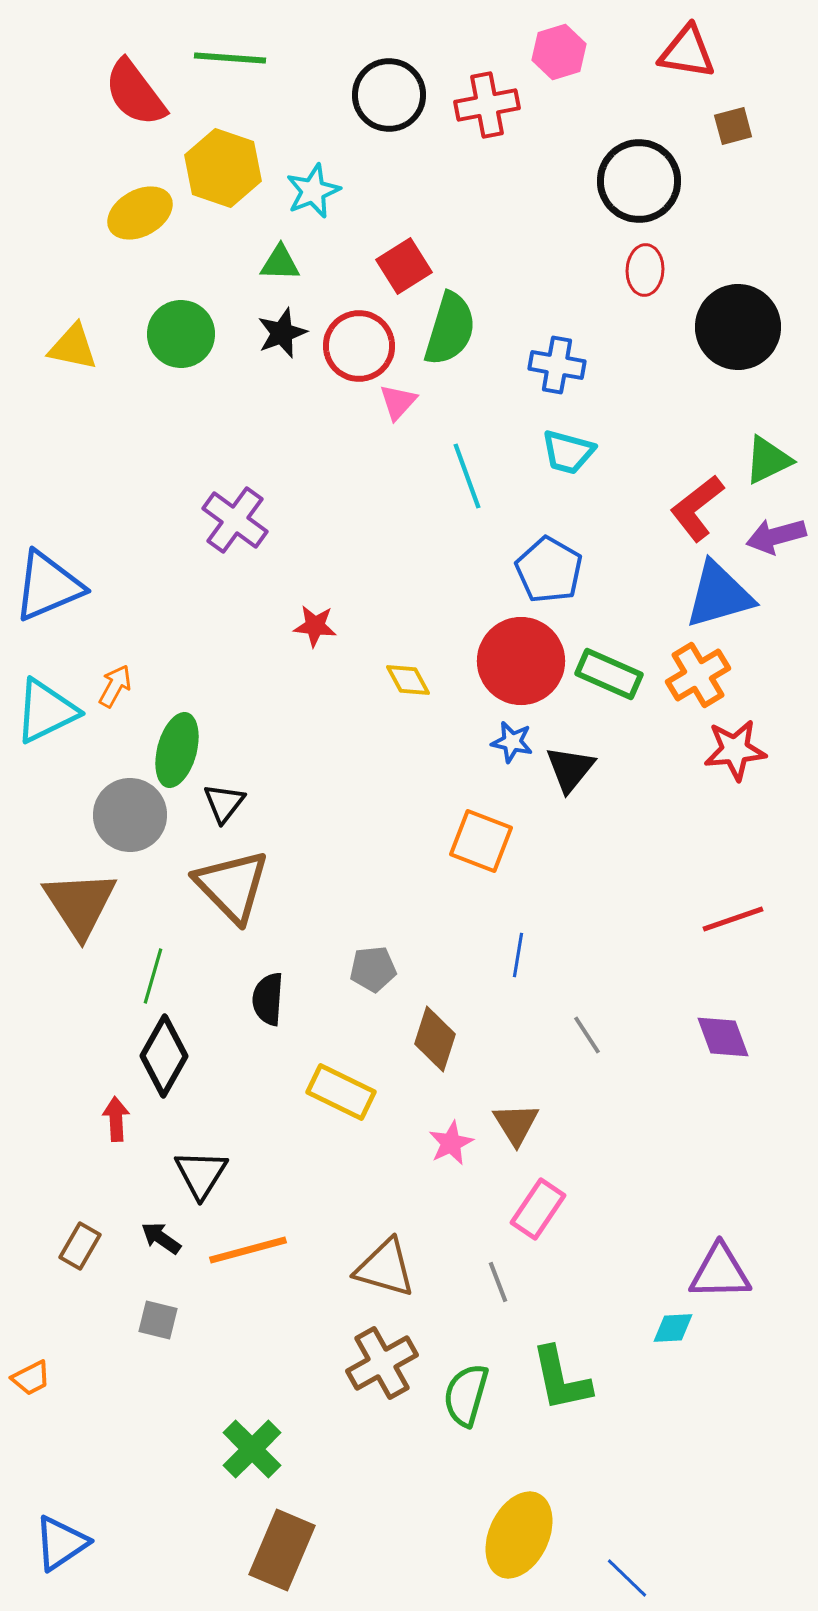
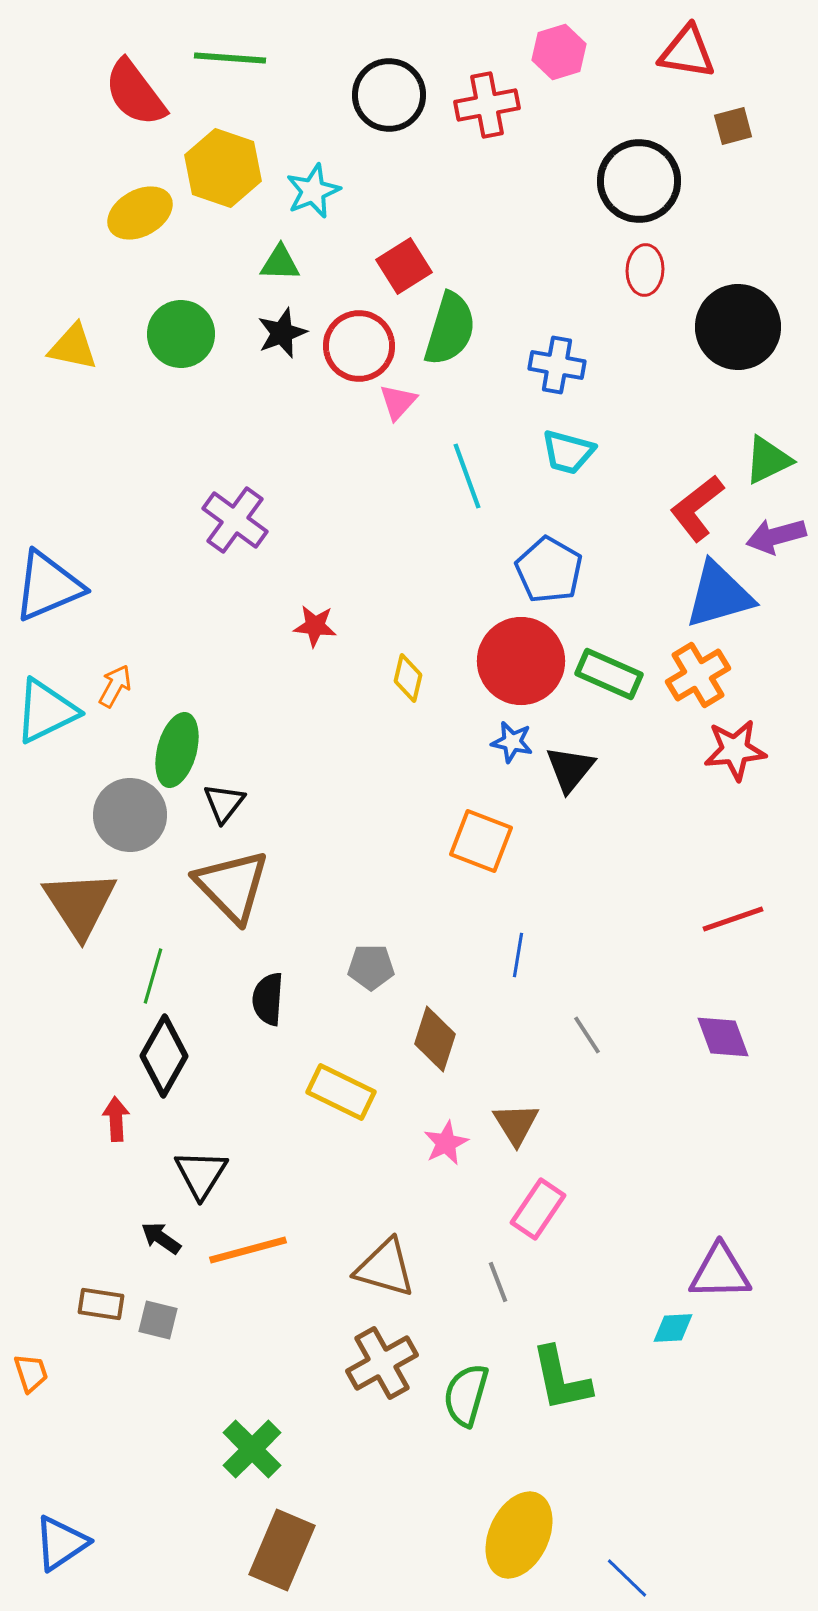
yellow diamond at (408, 680): moved 2 px up; rotated 42 degrees clockwise
gray pentagon at (373, 969): moved 2 px left, 2 px up; rotated 6 degrees clockwise
pink star at (451, 1143): moved 5 px left
brown rectangle at (80, 1246): moved 21 px right, 58 px down; rotated 69 degrees clockwise
orange trapezoid at (31, 1378): moved 5 px up; rotated 81 degrees counterclockwise
